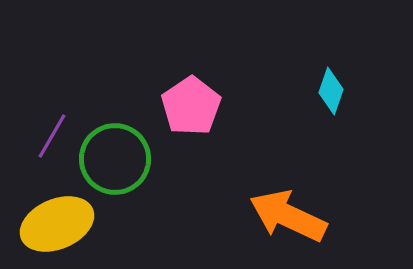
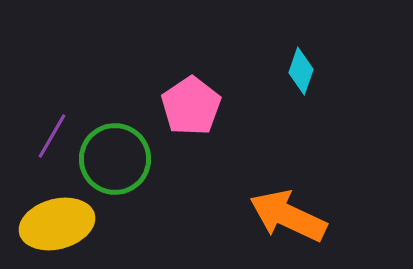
cyan diamond: moved 30 px left, 20 px up
yellow ellipse: rotated 8 degrees clockwise
